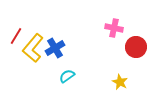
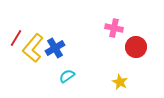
red line: moved 2 px down
